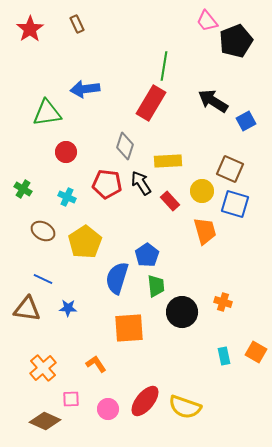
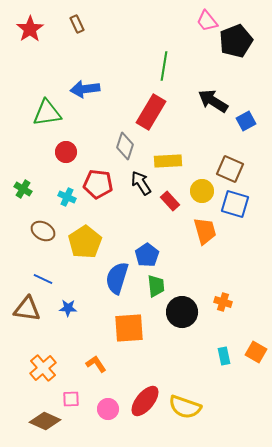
red rectangle at (151, 103): moved 9 px down
red pentagon at (107, 184): moved 9 px left
